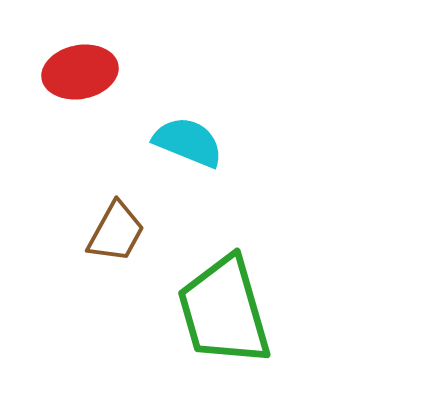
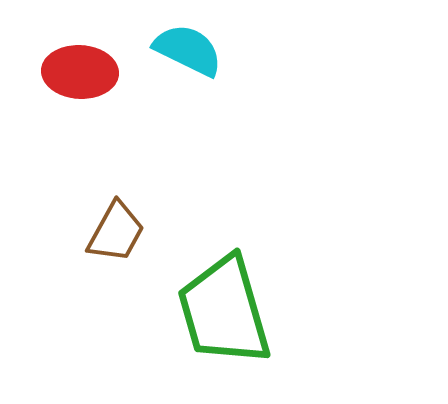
red ellipse: rotated 14 degrees clockwise
cyan semicircle: moved 92 px up; rotated 4 degrees clockwise
